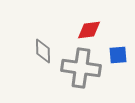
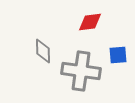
red diamond: moved 1 px right, 8 px up
gray cross: moved 3 px down
